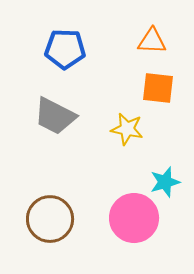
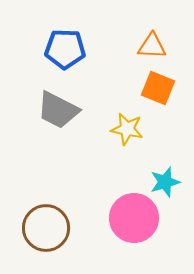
orange triangle: moved 5 px down
orange square: rotated 16 degrees clockwise
gray trapezoid: moved 3 px right, 6 px up
brown circle: moved 4 px left, 9 px down
